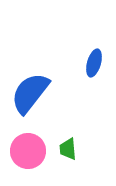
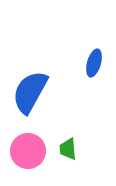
blue semicircle: moved 1 px up; rotated 9 degrees counterclockwise
